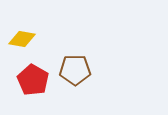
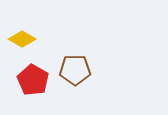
yellow diamond: rotated 20 degrees clockwise
